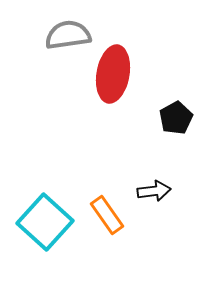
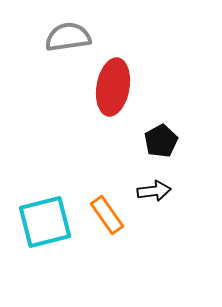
gray semicircle: moved 2 px down
red ellipse: moved 13 px down
black pentagon: moved 15 px left, 23 px down
cyan square: rotated 34 degrees clockwise
